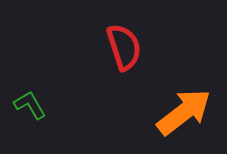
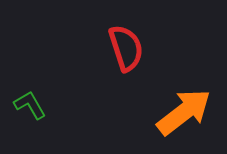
red semicircle: moved 2 px right, 1 px down
